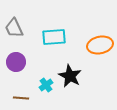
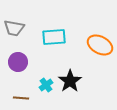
gray trapezoid: rotated 55 degrees counterclockwise
orange ellipse: rotated 40 degrees clockwise
purple circle: moved 2 px right
black star: moved 5 px down; rotated 10 degrees clockwise
